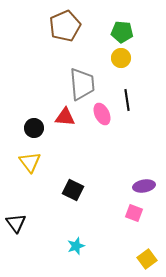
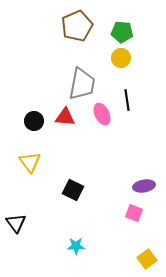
brown pentagon: moved 12 px right
gray trapezoid: rotated 16 degrees clockwise
black circle: moved 7 px up
cyan star: rotated 18 degrees clockwise
